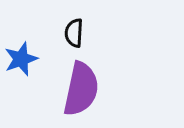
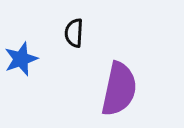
purple semicircle: moved 38 px right
